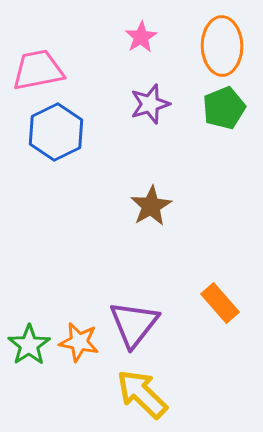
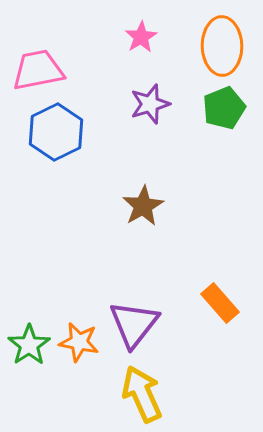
brown star: moved 8 px left
yellow arrow: rotated 22 degrees clockwise
